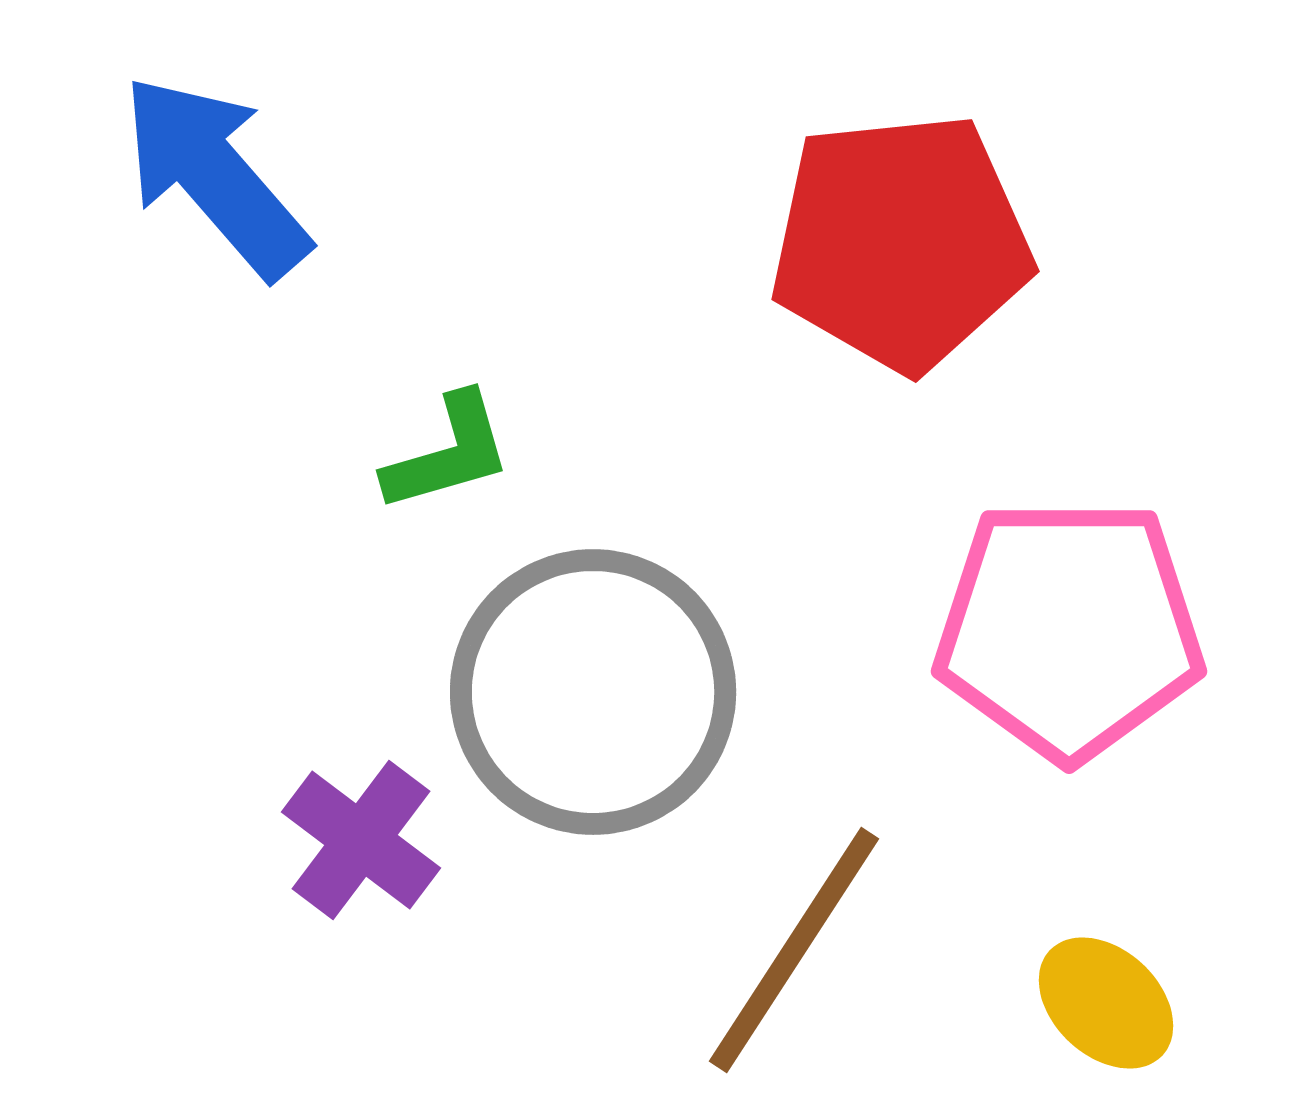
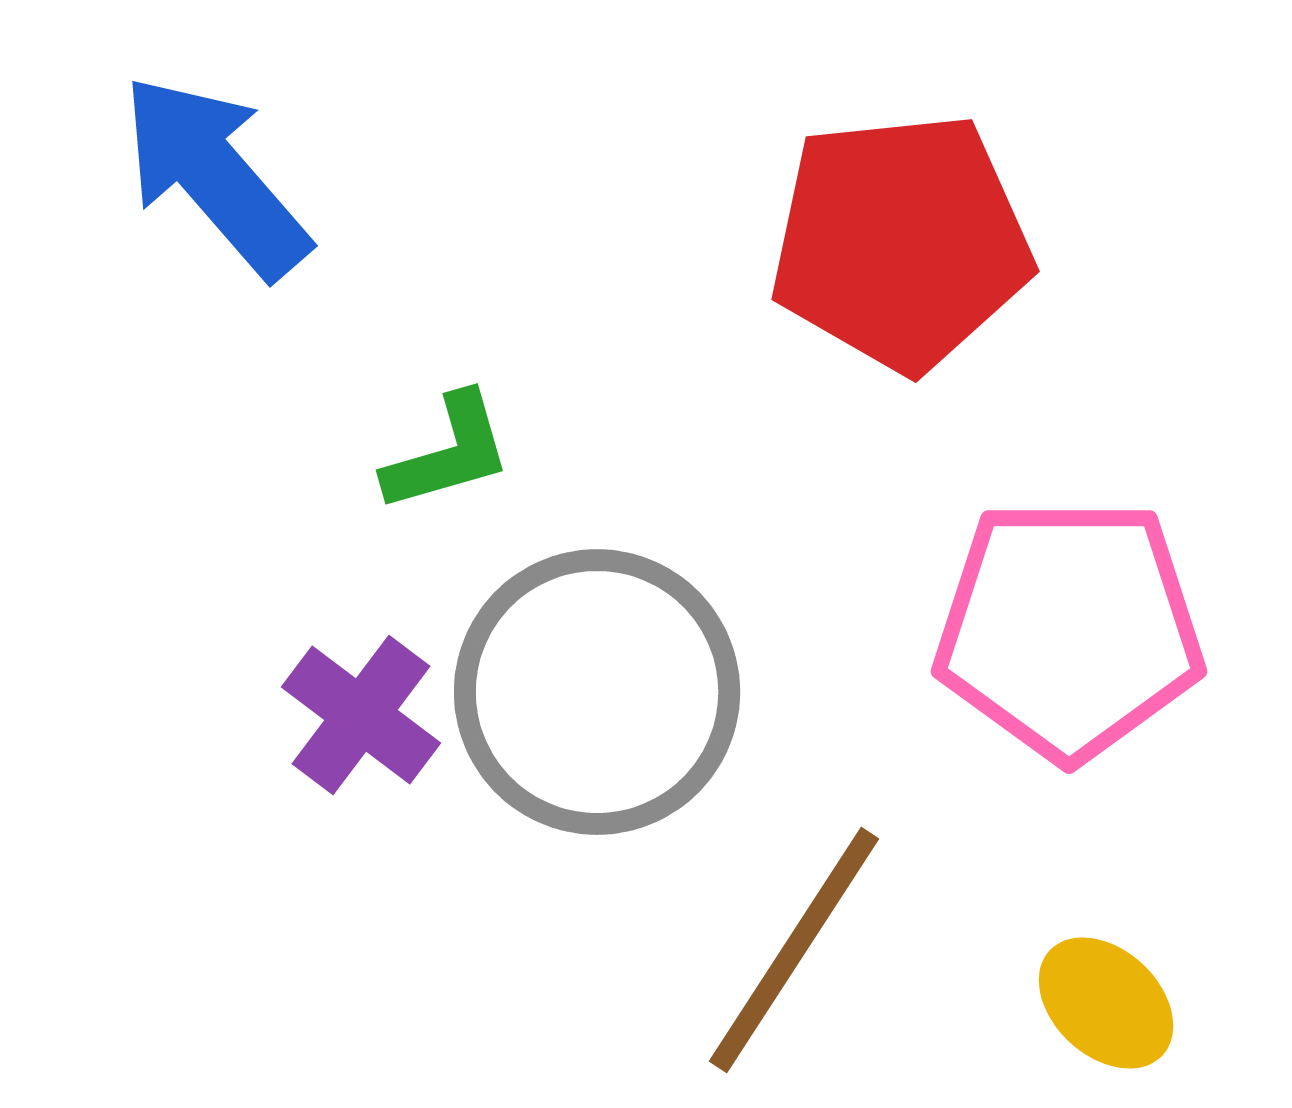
gray circle: moved 4 px right
purple cross: moved 125 px up
